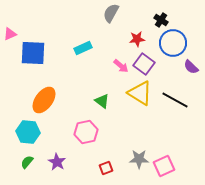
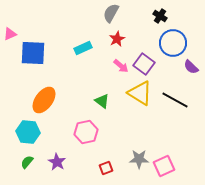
black cross: moved 1 px left, 4 px up
red star: moved 20 px left; rotated 21 degrees counterclockwise
